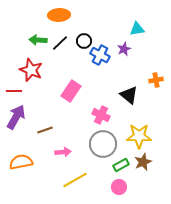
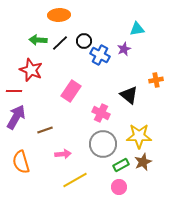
pink cross: moved 2 px up
pink arrow: moved 2 px down
orange semicircle: rotated 95 degrees counterclockwise
